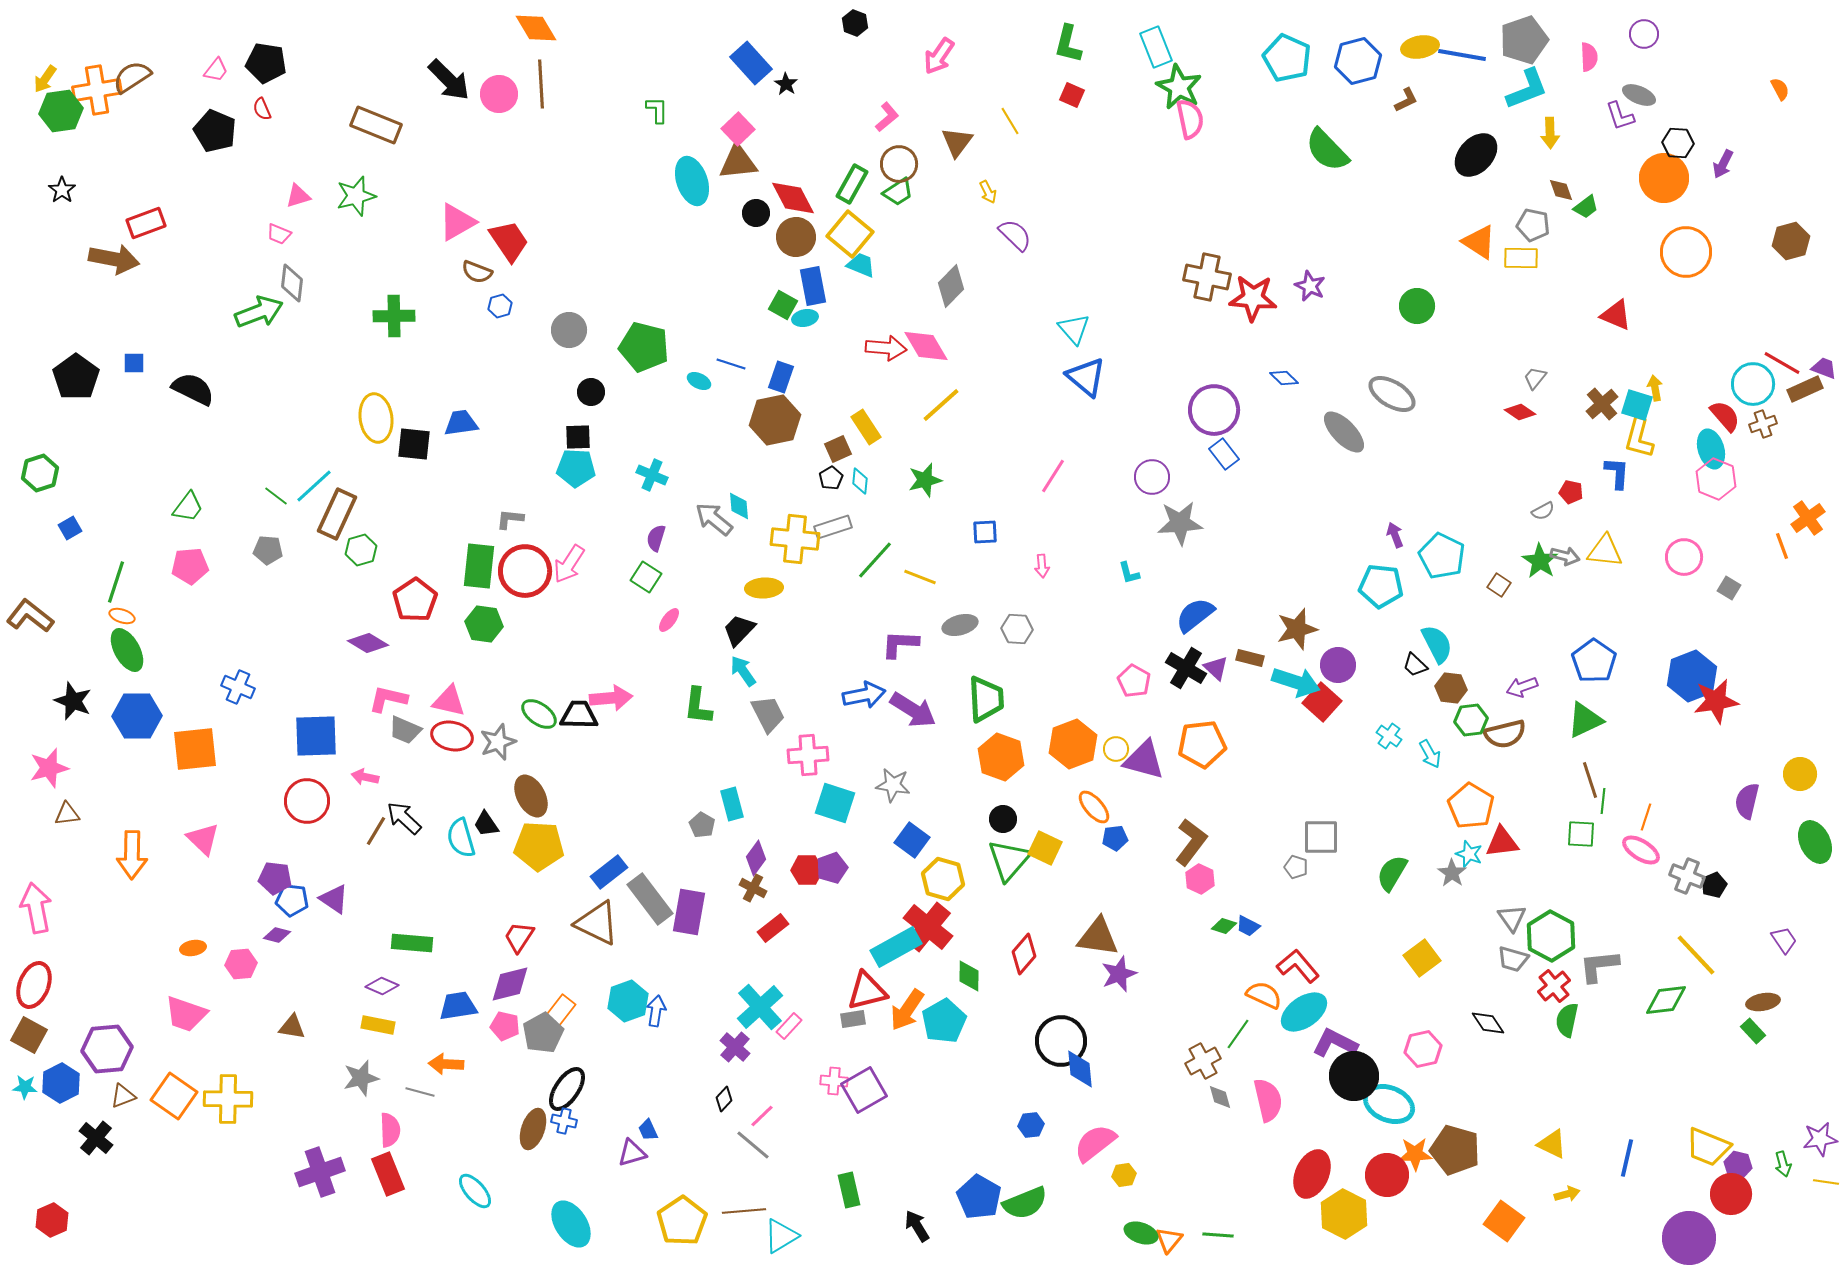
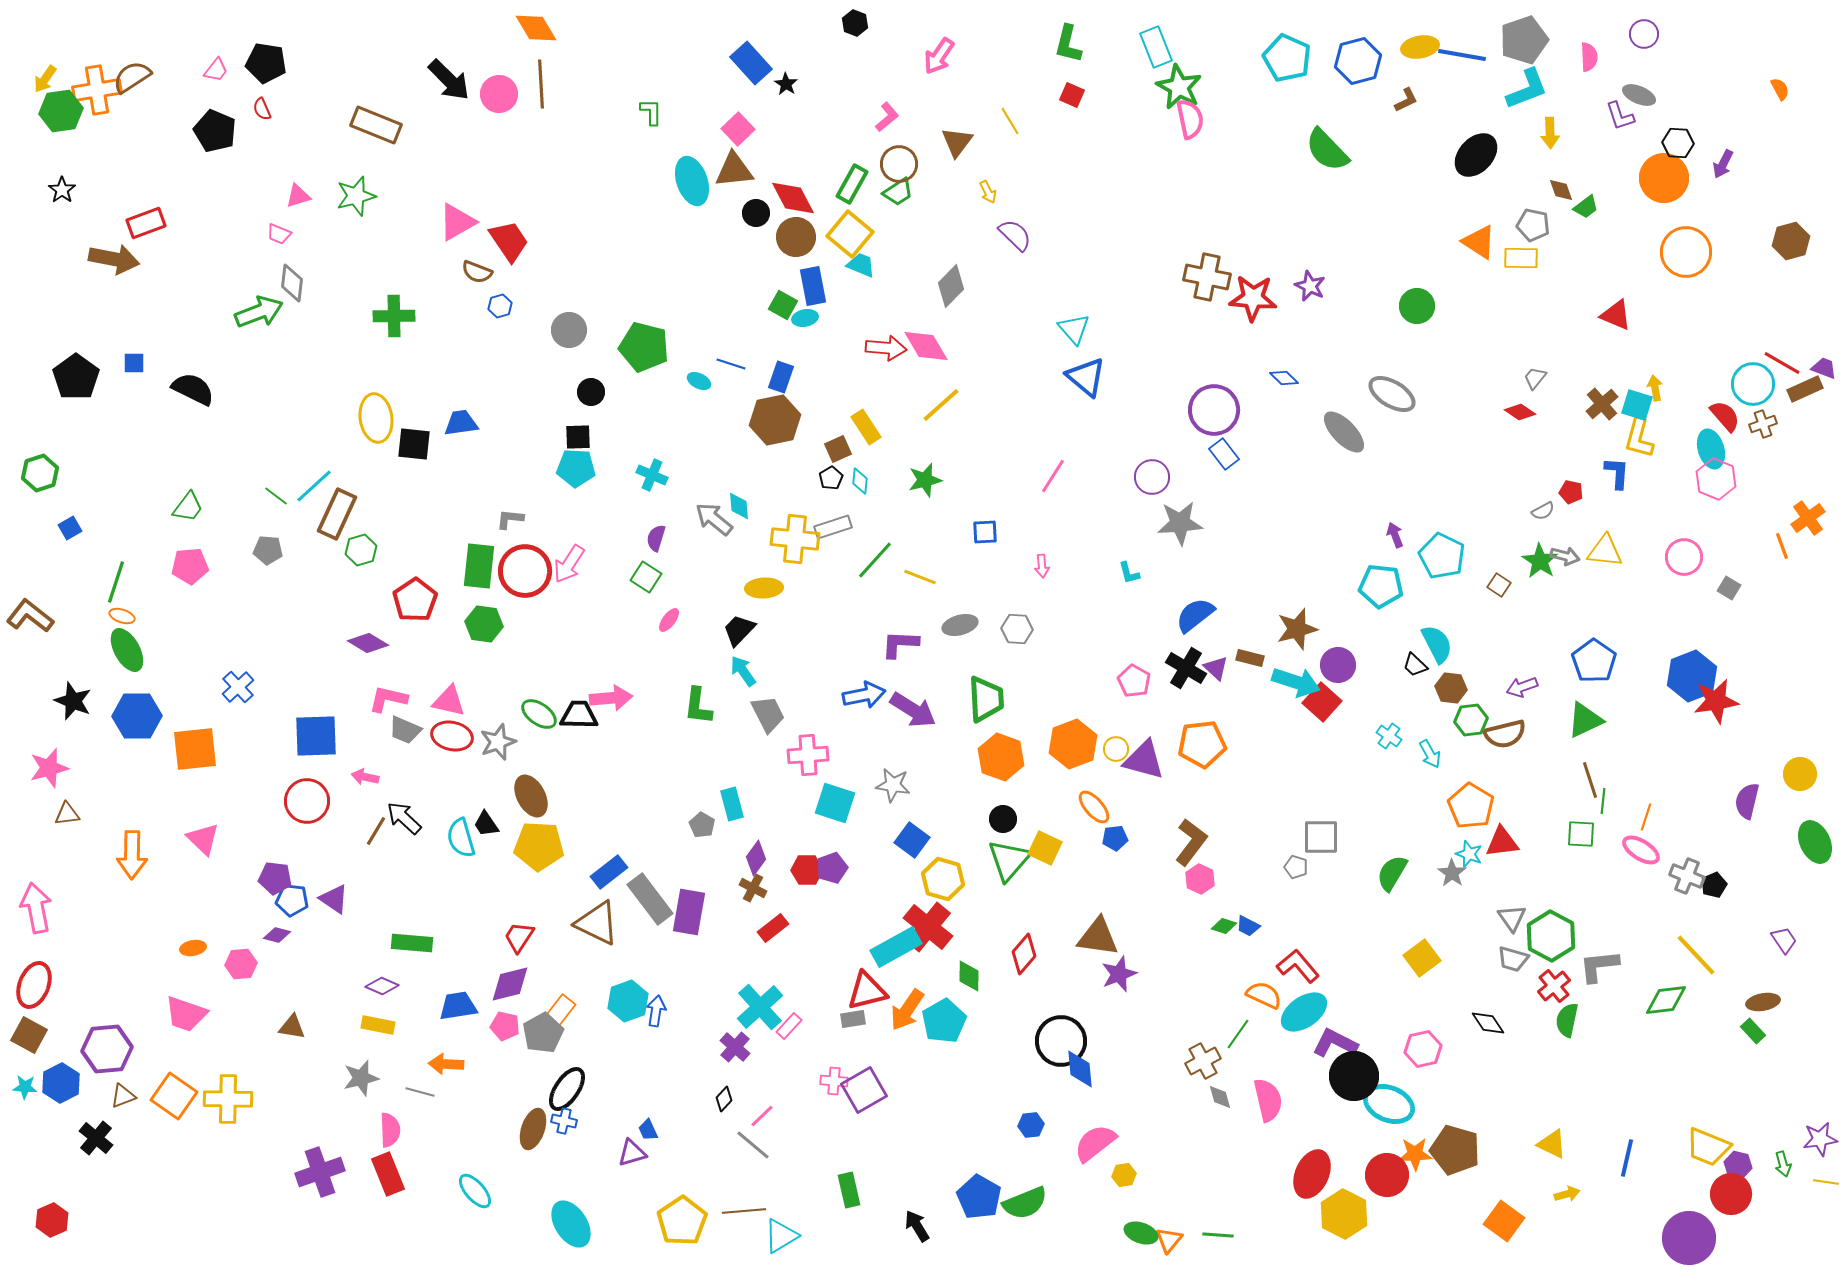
green L-shape at (657, 110): moved 6 px left, 2 px down
brown triangle at (738, 162): moved 4 px left, 8 px down
blue cross at (238, 687): rotated 24 degrees clockwise
